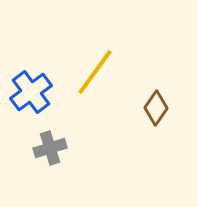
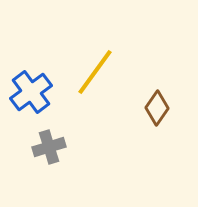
brown diamond: moved 1 px right
gray cross: moved 1 px left, 1 px up
